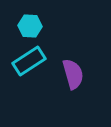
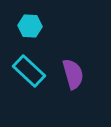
cyan rectangle: moved 10 px down; rotated 76 degrees clockwise
